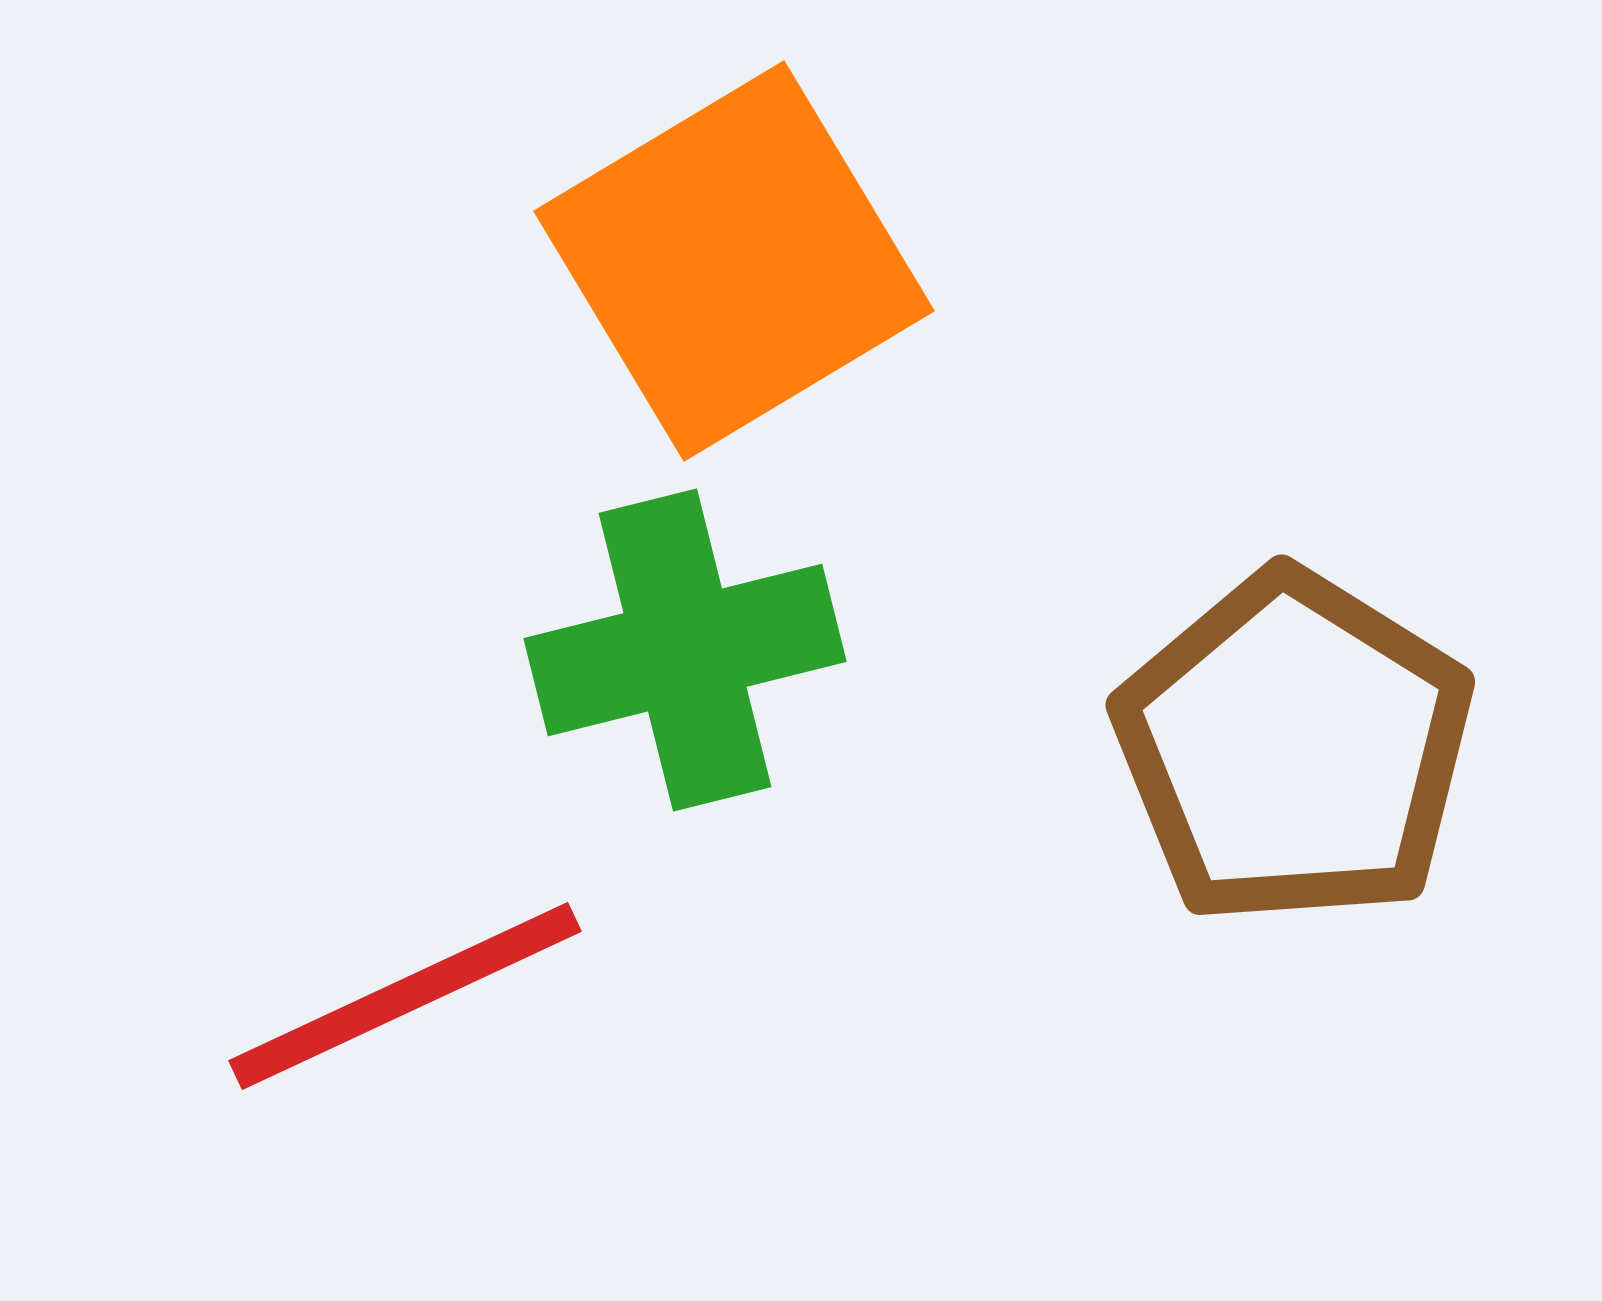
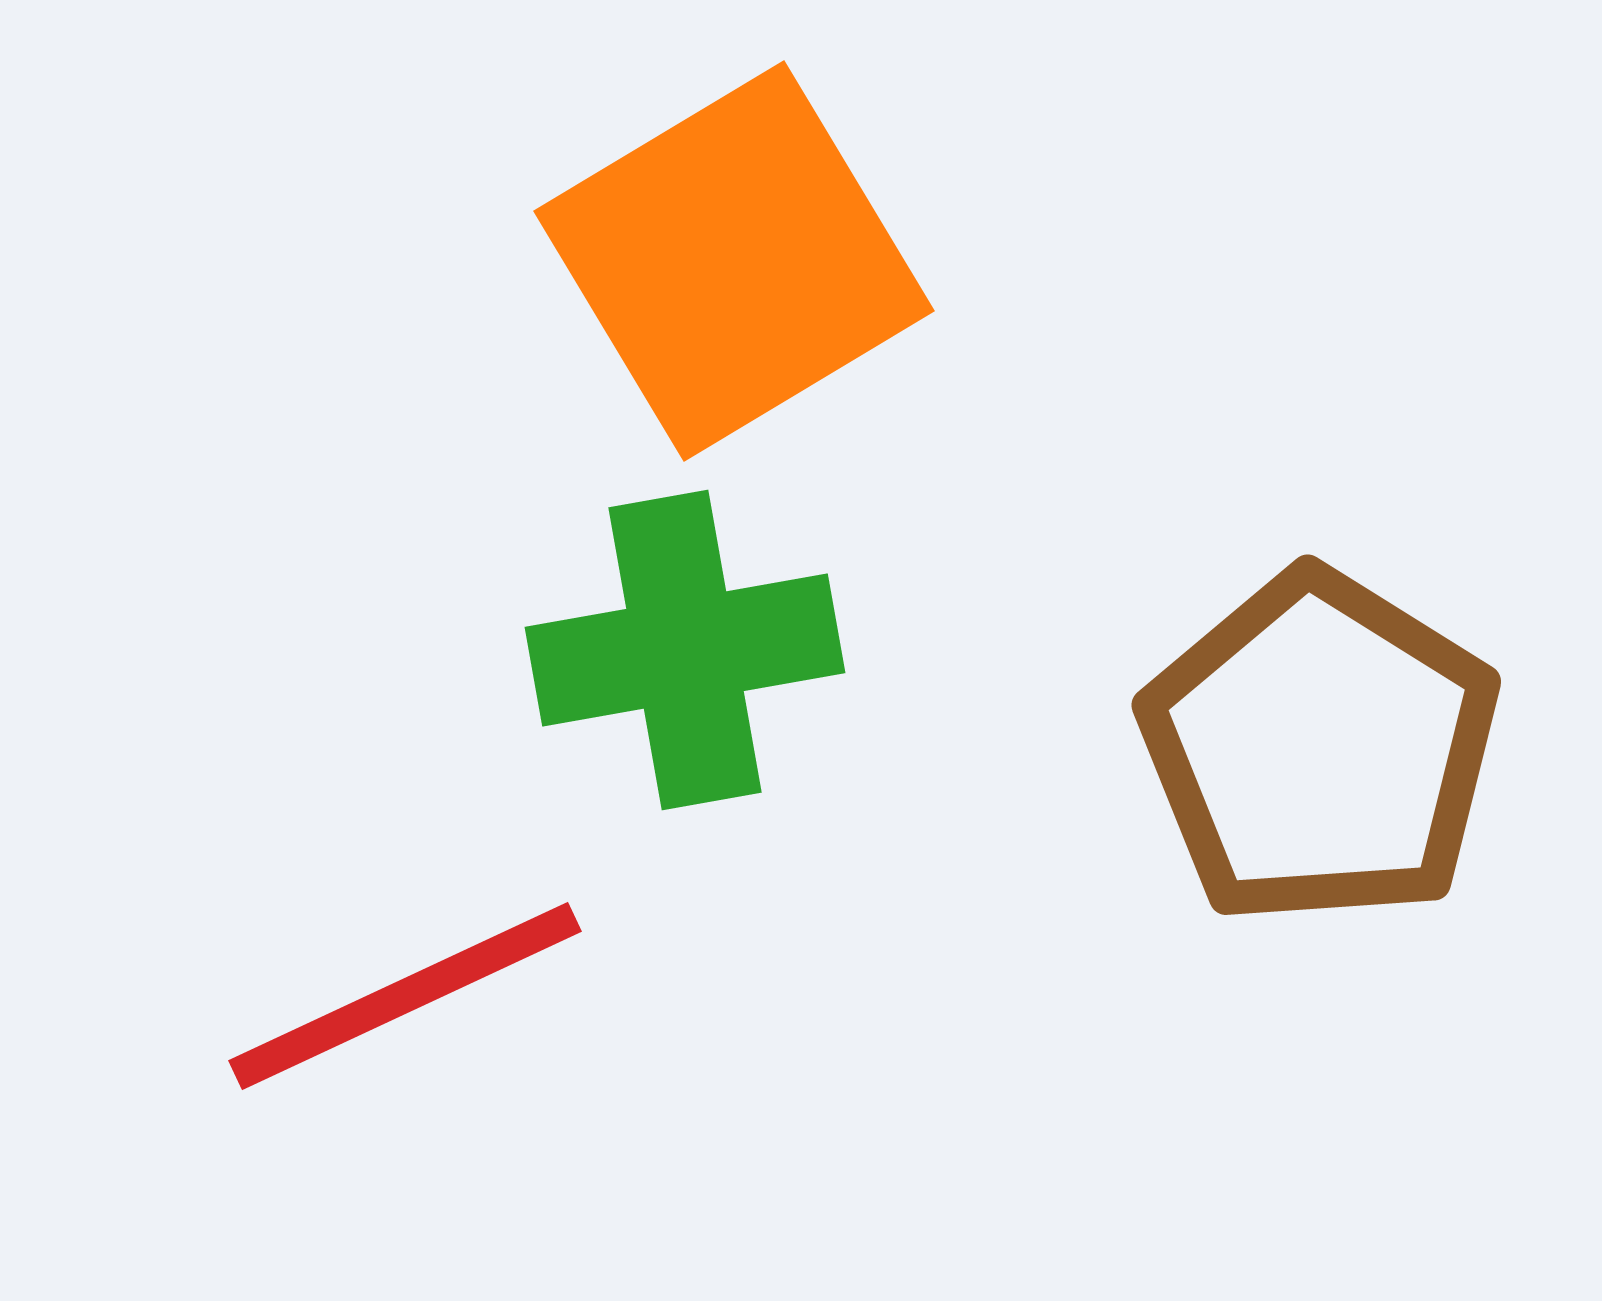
green cross: rotated 4 degrees clockwise
brown pentagon: moved 26 px right
